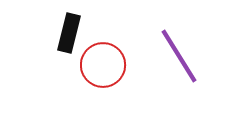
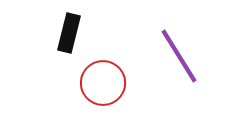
red circle: moved 18 px down
